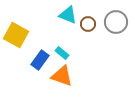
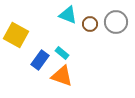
brown circle: moved 2 px right
